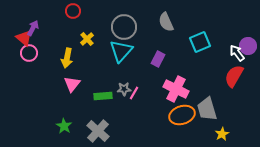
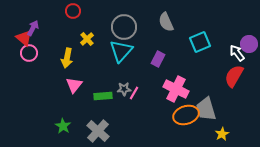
purple circle: moved 1 px right, 2 px up
pink triangle: moved 2 px right, 1 px down
gray trapezoid: moved 1 px left
orange ellipse: moved 4 px right
green star: moved 1 px left
